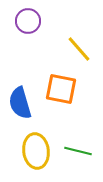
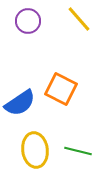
yellow line: moved 30 px up
orange square: rotated 16 degrees clockwise
blue semicircle: rotated 108 degrees counterclockwise
yellow ellipse: moved 1 px left, 1 px up
